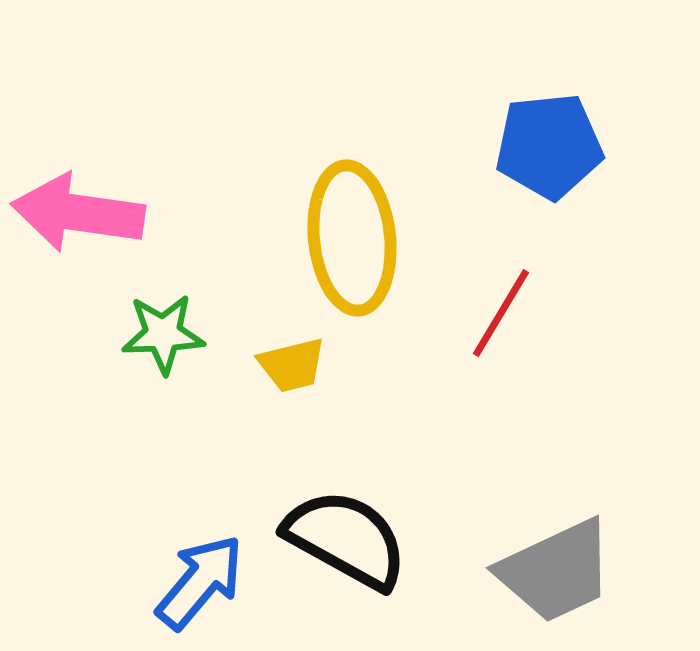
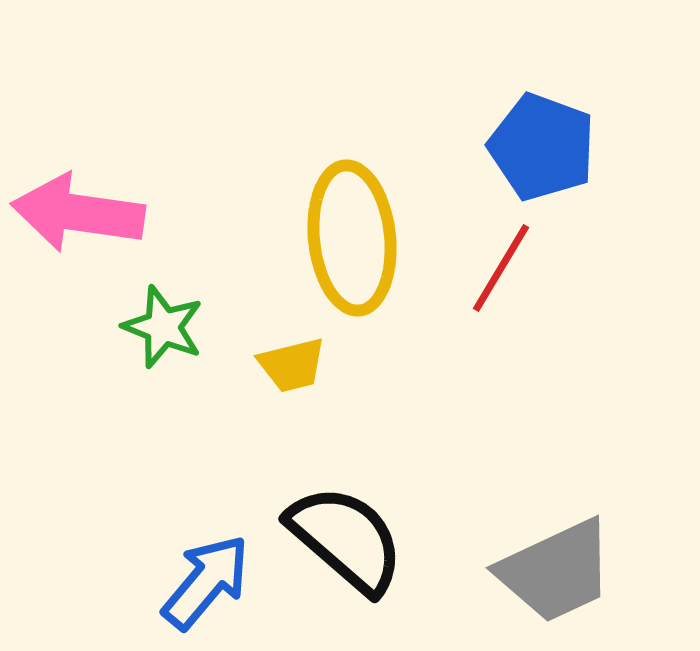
blue pentagon: moved 7 px left, 1 px down; rotated 26 degrees clockwise
red line: moved 45 px up
green star: moved 7 px up; rotated 24 degrees clockwise
black semicircle: rotated 12 degrees clockwise
blue arrow: moved 6 px right
